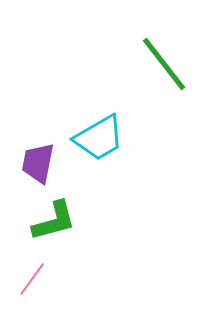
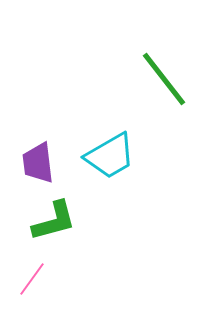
green line: moved 15 px down
cyan trapezoid: moved 11 px right, 18 px down
purple trapezoid: rotated 18 degrees counterclockwise
